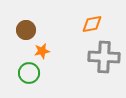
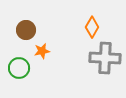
orange diamond: moved 3 px down; rotated 50 degrees counterclockwise
gray cross: moved 1 px right, 1 px down
green circle: moved 10 px left, 5 px up
